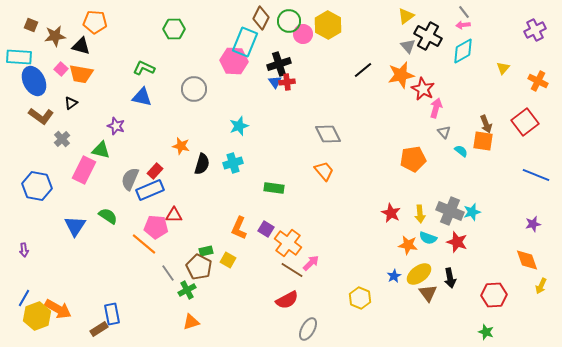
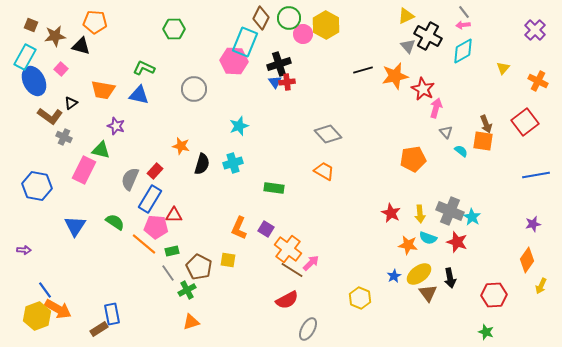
yellow triangle at (406, 16): rotated 12 degrees clockwise
green circle at (289, 21): moved 3 px up
yellow hexagon at (328, 25): moved 2 px left
purple cross at (535, 30): rotated 20 degrees counterclockwise
cyan rectangle at (19, 57): moved 6 px right; rotated 65 degrees counterclockwise
black line at (363, 70): rotated 24 degrees clockwise
orange trapezoid at (81, 74): moved 22 px right, 16 px down
orange star at (401, 75): moved 6 px left, 1 px down
blue triangle at (142, 97): moved 3 px left, 2 px up
brown L-shape at (41, 116): moved 9 px right
gray triangle at (444, 132): moved 2 px right
gray diamond at (328, 134): rotated 16 degrees counterclockwise
gray cross at (62, 139): moved 2 px right, 2 px up; rotated 21 degrees counterclockwise
orange trapezoid at (324, 171): rotated 20 degrees counterclockwise
blue line at (536, 175): rotated 32 degrees counterclockwise
blue rectangle at (150, 190): moved 9 px down; rotated 36 degrees counterclockwise
cyan star at (472, 212): moved 5 px down; rotated 24 degrees counterclockwise
green semicircle at (108, 216): moved 7 px right, 6 px down
orange cross at (288, 243): moved 6 px down
purple arrow at (24, 250): rotated 80 degrees counterclockwise
green rectangle at (206, 251): moved 34 px left
yellow square at (228, 260): rotated 21 degrees counterclockwise
orange diamond at (527, 260): rotated 55 degrees clockwise
blue line at (24, 298): moved 21 px right, 8 px up; rotated 66 degrees counterclockwise
